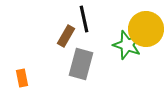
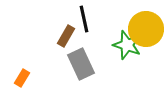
gray rectangle: rotated 40 degrees counterclockwise
orange rectangle: rotated 42 degrees clockwise
